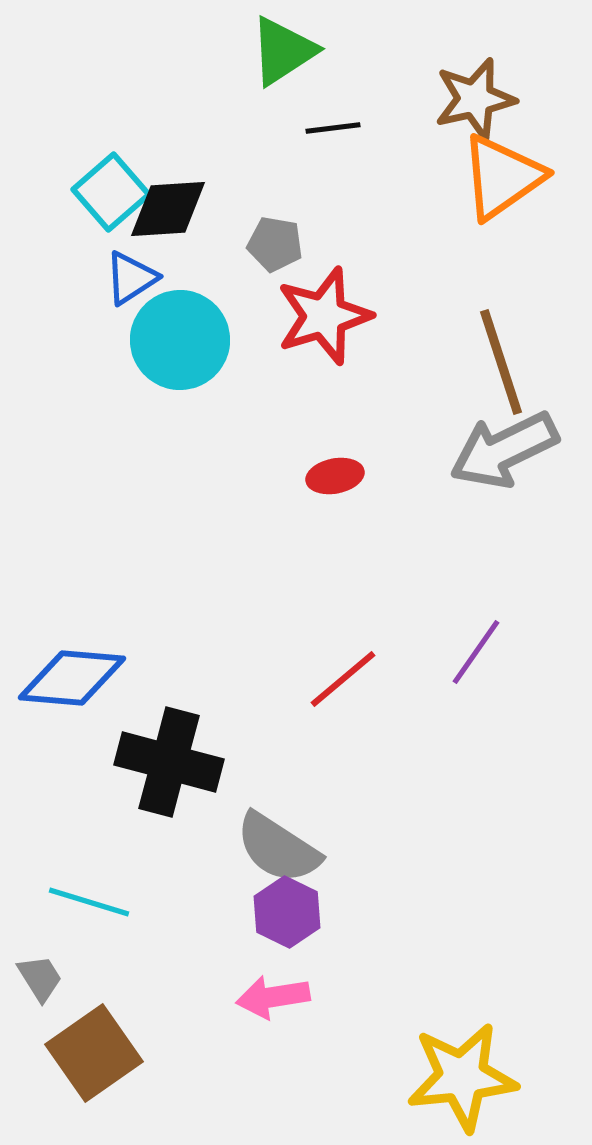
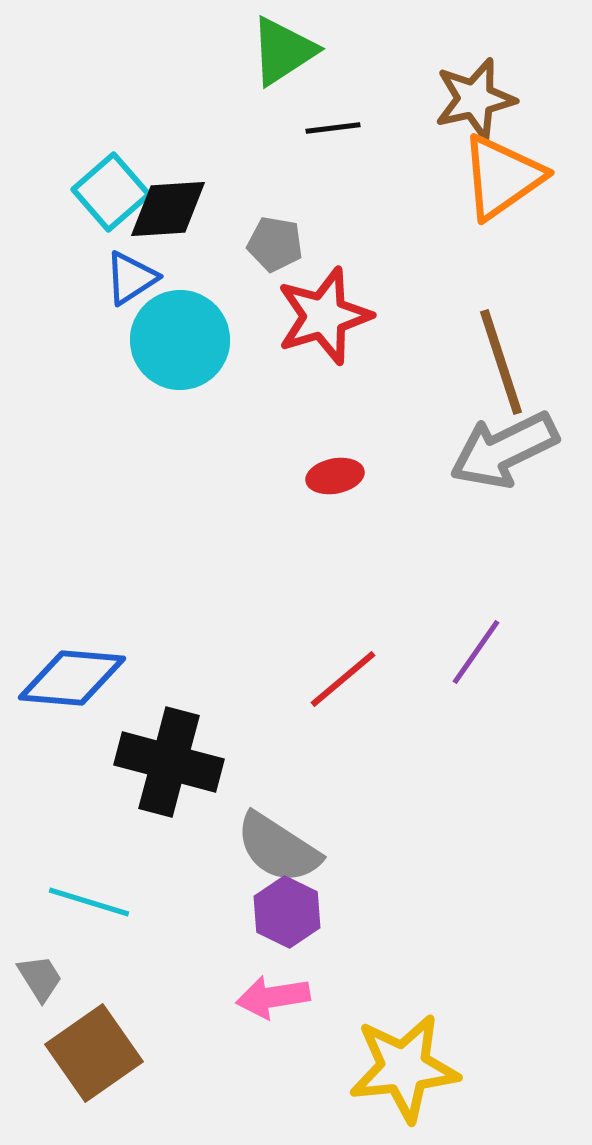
yellow star: moved 58 px left, 9 px up
